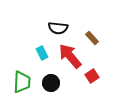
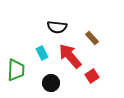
black semicircle: moved 1 px left, 1 px up
green trapezoid: moved 6 px left, 12 px up
